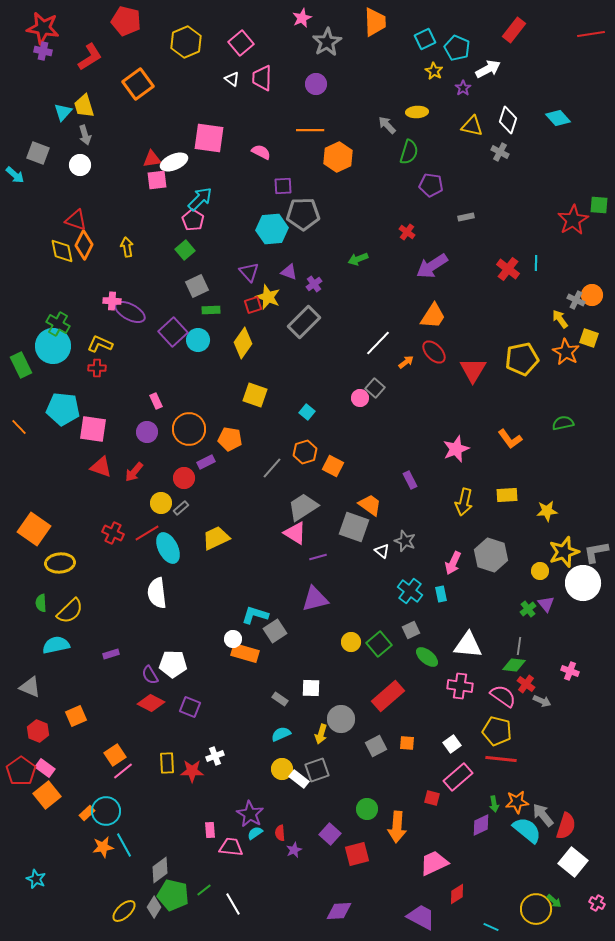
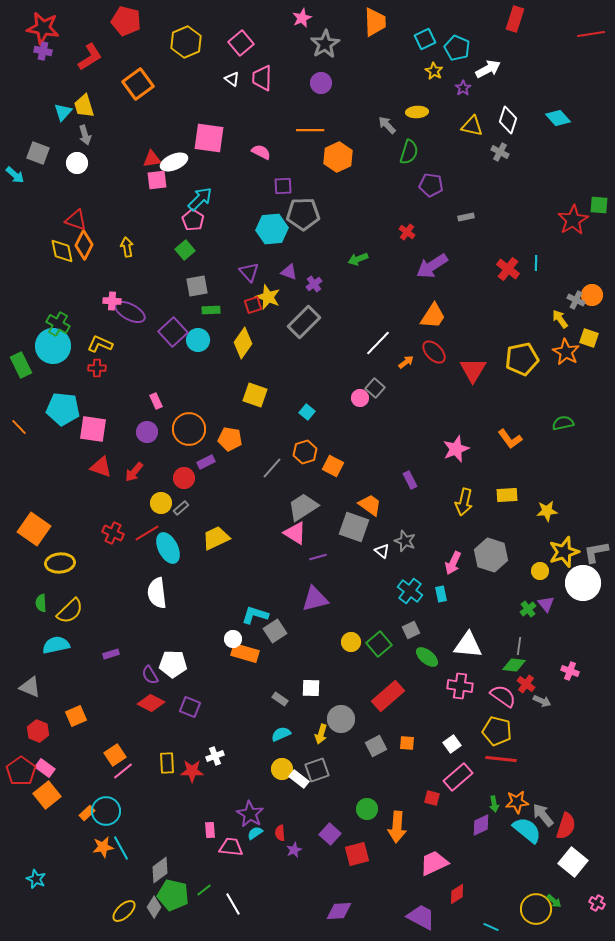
red rectangle at (514, 30): moved 1 px right, 11 px up; rotated 20 degrees counterclockwise
gray star at (327, 42): moved 2 px left, 2 px down
purple circle at (316, 84): moved 5 px right, 1 px up
white circle at (80, 165): moved 3 px left, 2 px up
gray square at (197, 286): rotated 15 degrees clockwise
cyan line at (124, 845): moved 3 px left, 3 px down
